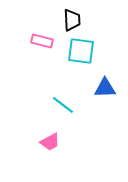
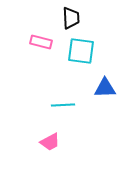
black trapezoid: moved 1 px left, 2 px up
pink rectangle: moved 1 px left, 1 px down
cyan line: rotated 40 degrees counterclockwise
